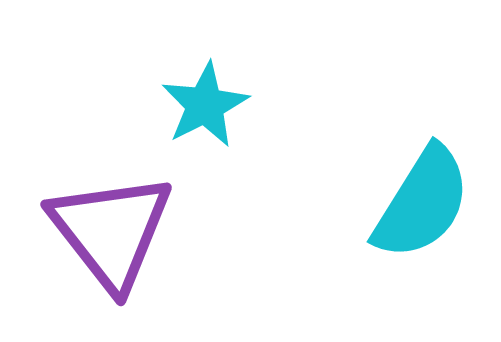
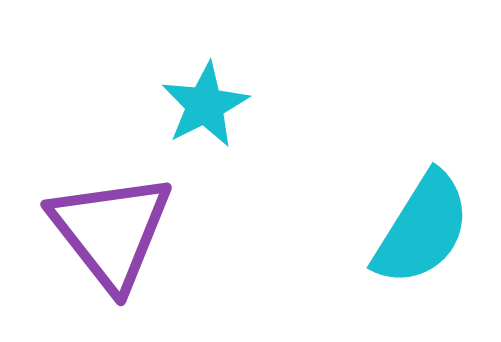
cyan semicircle: moved 26 px down
